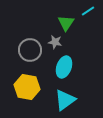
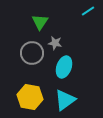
green triangle: moved 26 px left, 1 px up
gray star: moved 1 px down
gray circle: moved 2 px right, 3 px down
yellow hexagon: moved 3 px right, 10 px down
